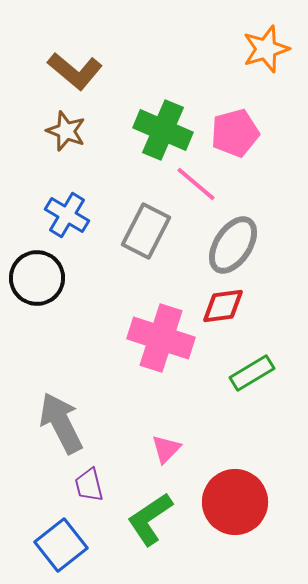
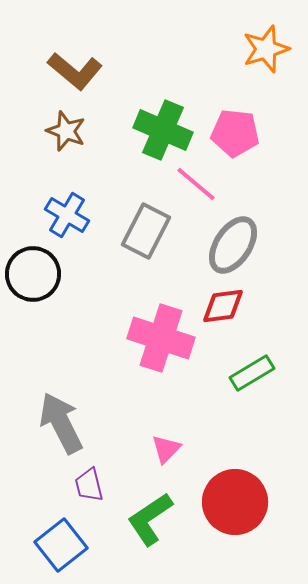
pink pentagon: rotated 21 degrees clockwise
black circle: moved 4 px left, 4 px up
